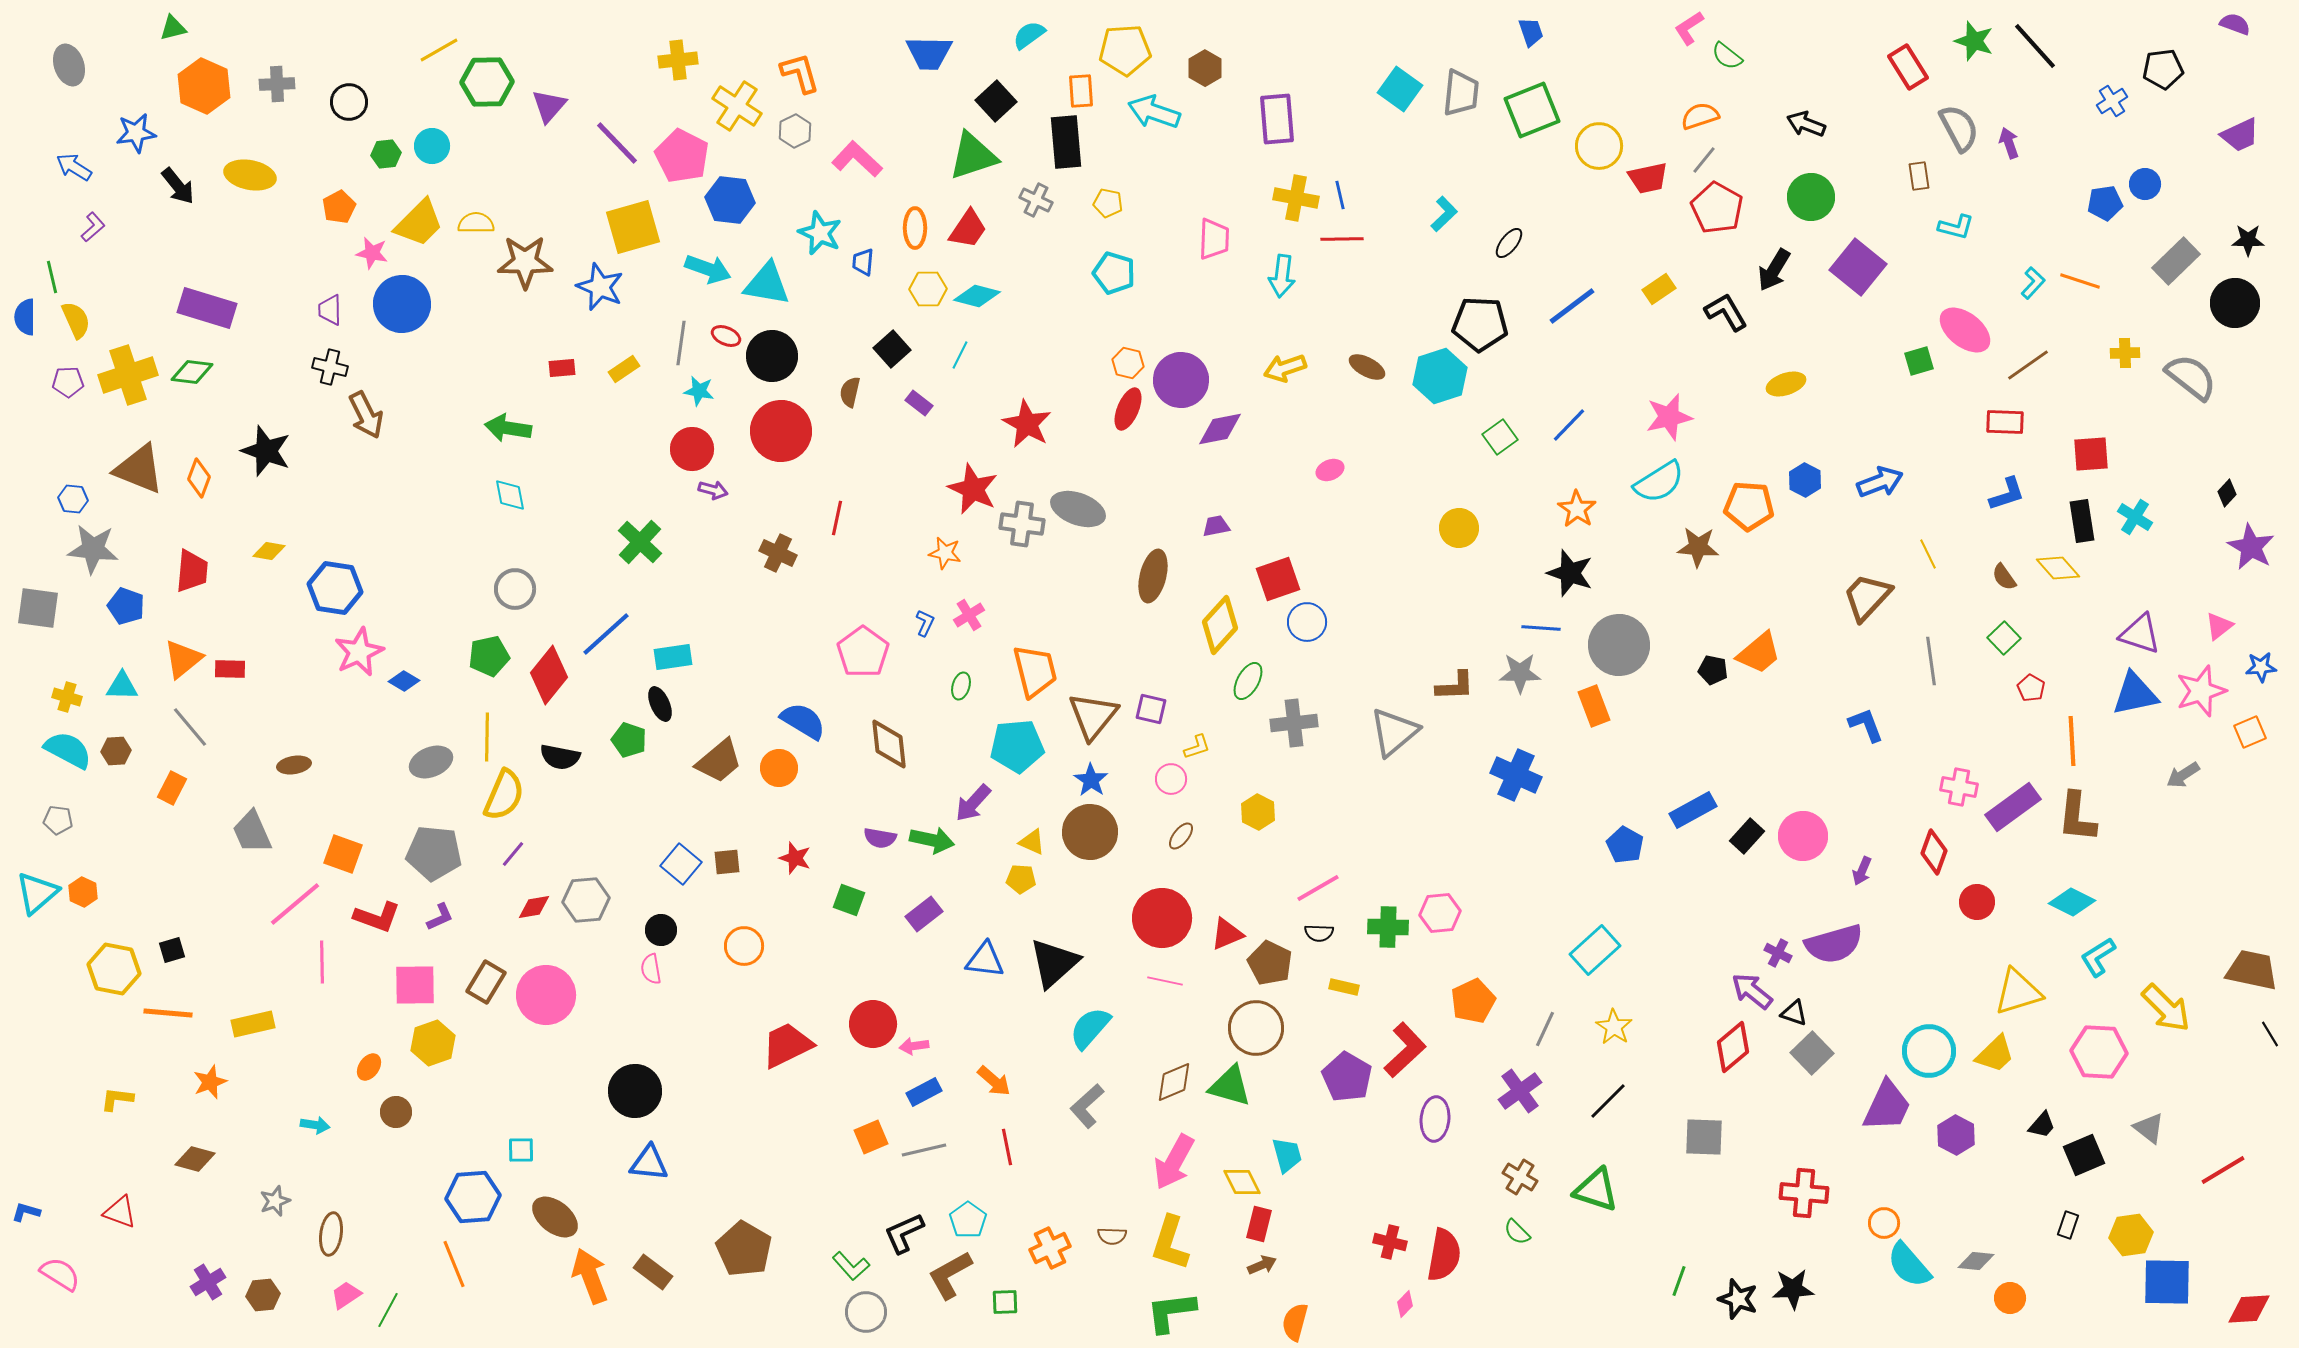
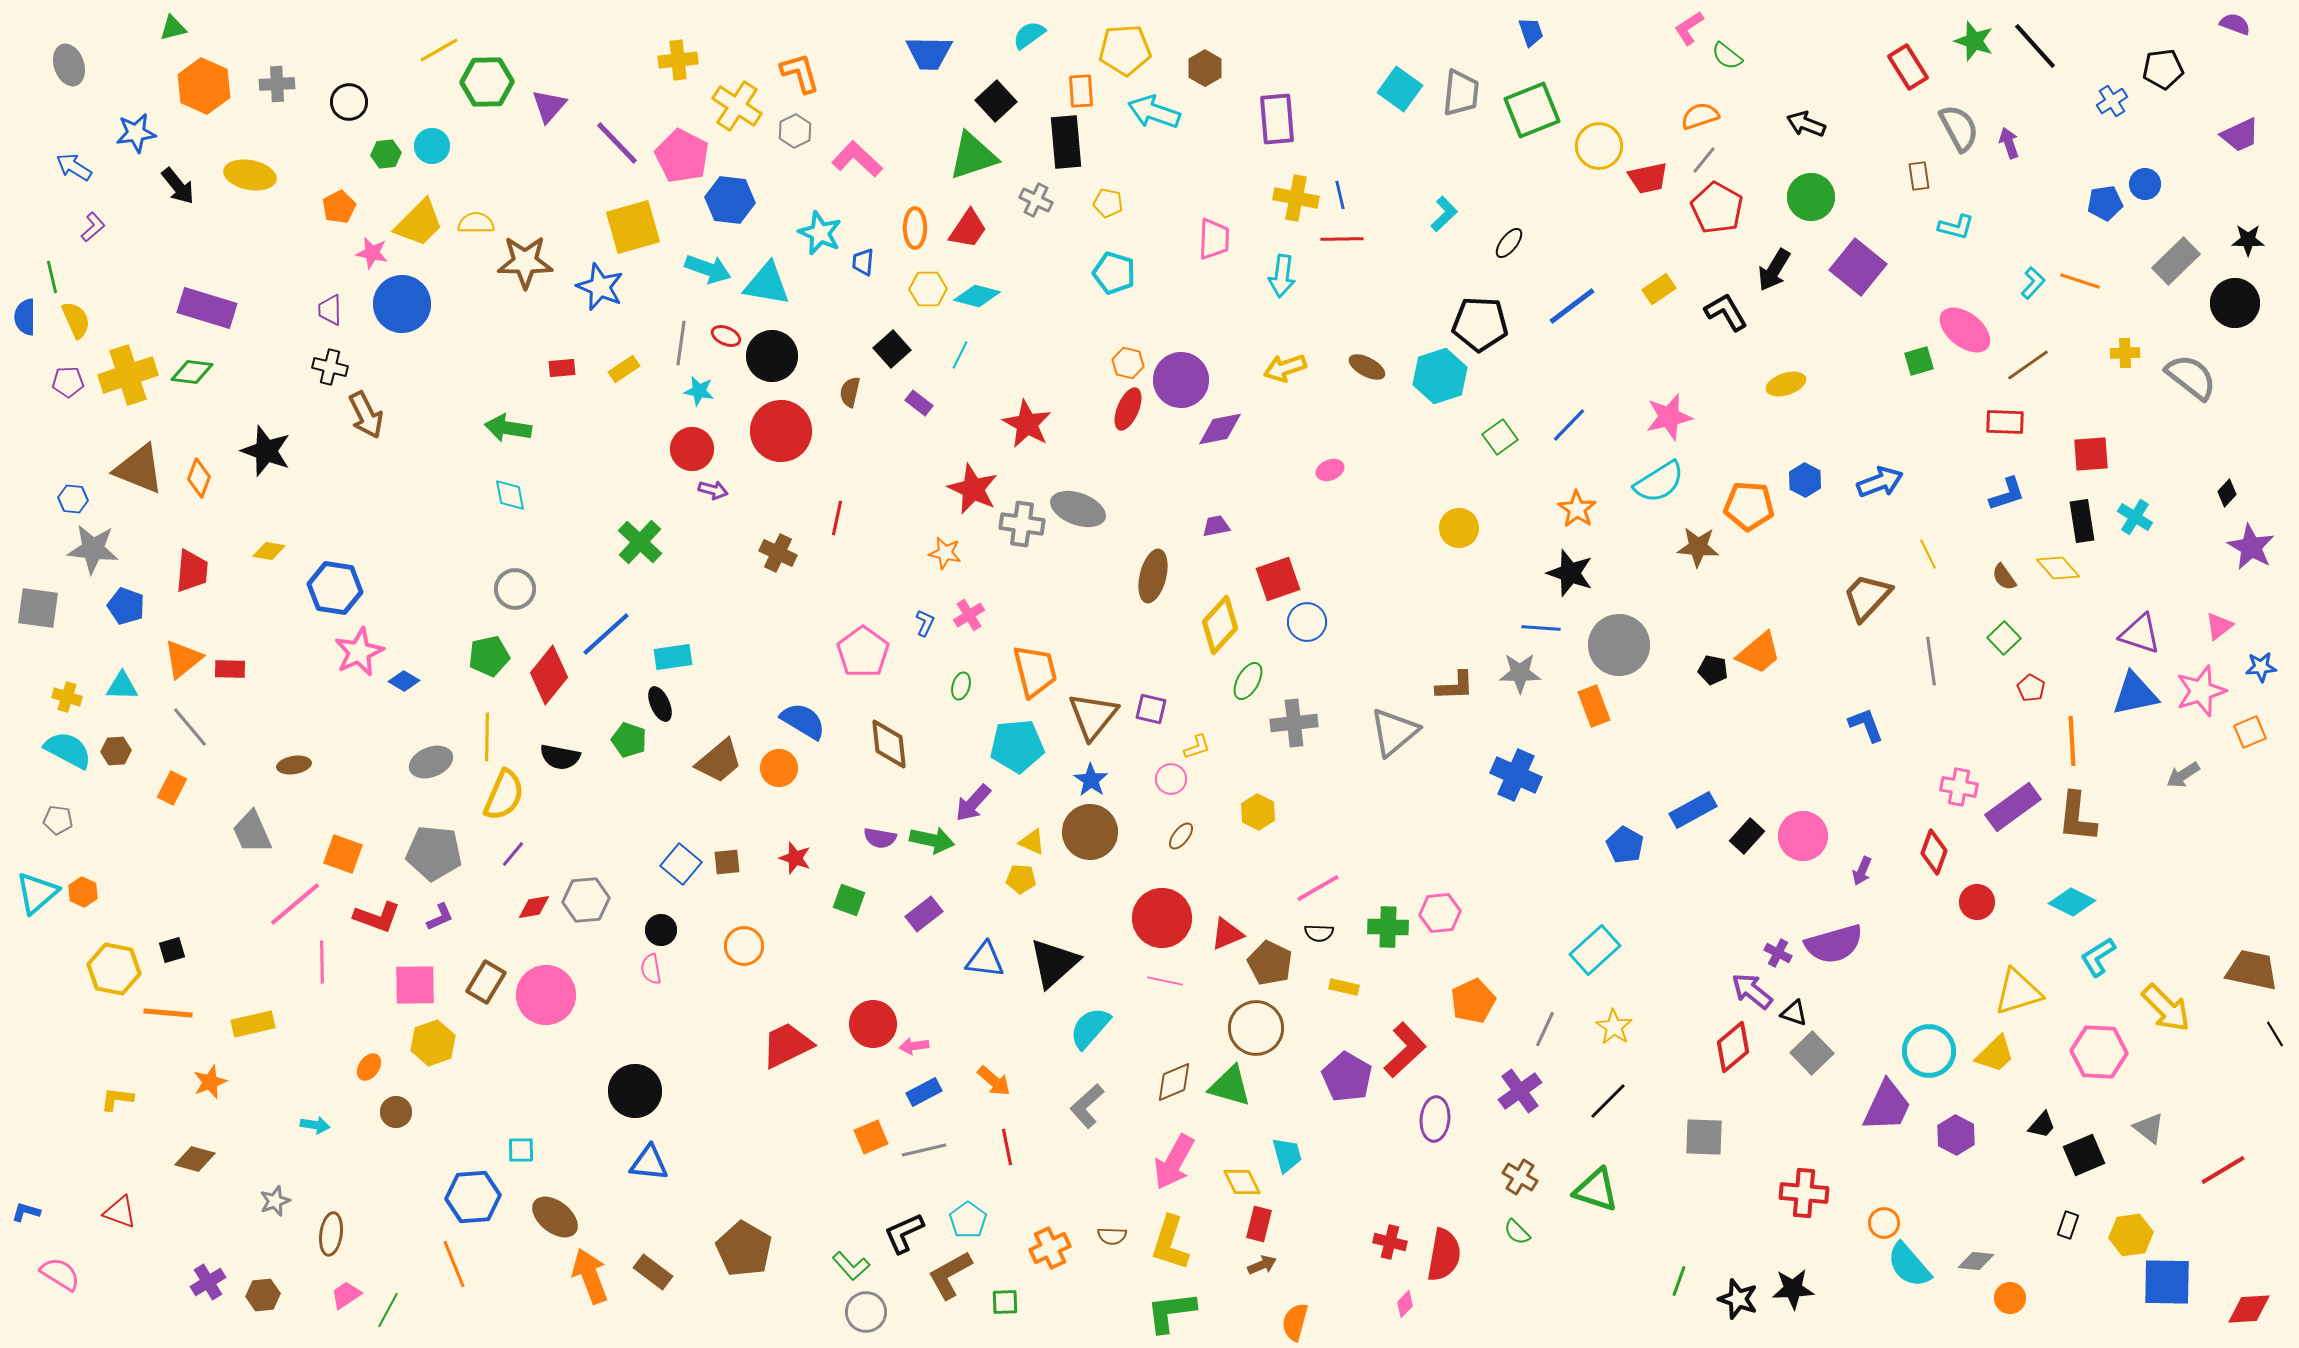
black line at (2270, 1034): moved 5 px right
